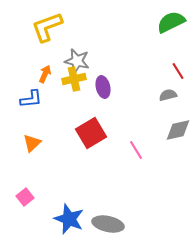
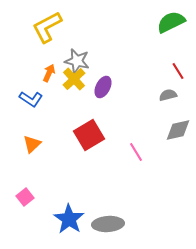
yellow L-shape: rotated 8 degrees counterclockwise
orange arrow: moved 4 px right, 1 px up
yellow cross: rotated 30 degrees counterclockwise
purple ellipse: rotated 40 degrees clockwise
blue L-shape: rotated 40 degrees clockwise
red square: moved 2 px left, 2 px down
orange triangle: moved 1 px down
pink line: moved 2 px down
blue star: rotated 12 degrees clockwise
gray ellipse: rotated 16 degrees counterclockwise
